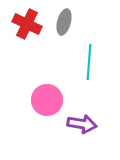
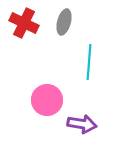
red cross: moved 3 px left, 1 px up
